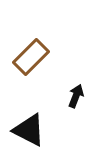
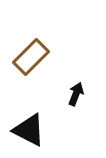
black arrow: moved 2 px up
